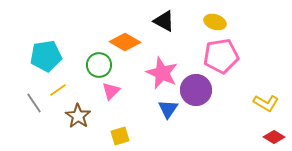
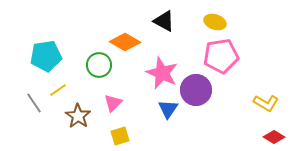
pink triangle: moved 2 px right, 12 px down
